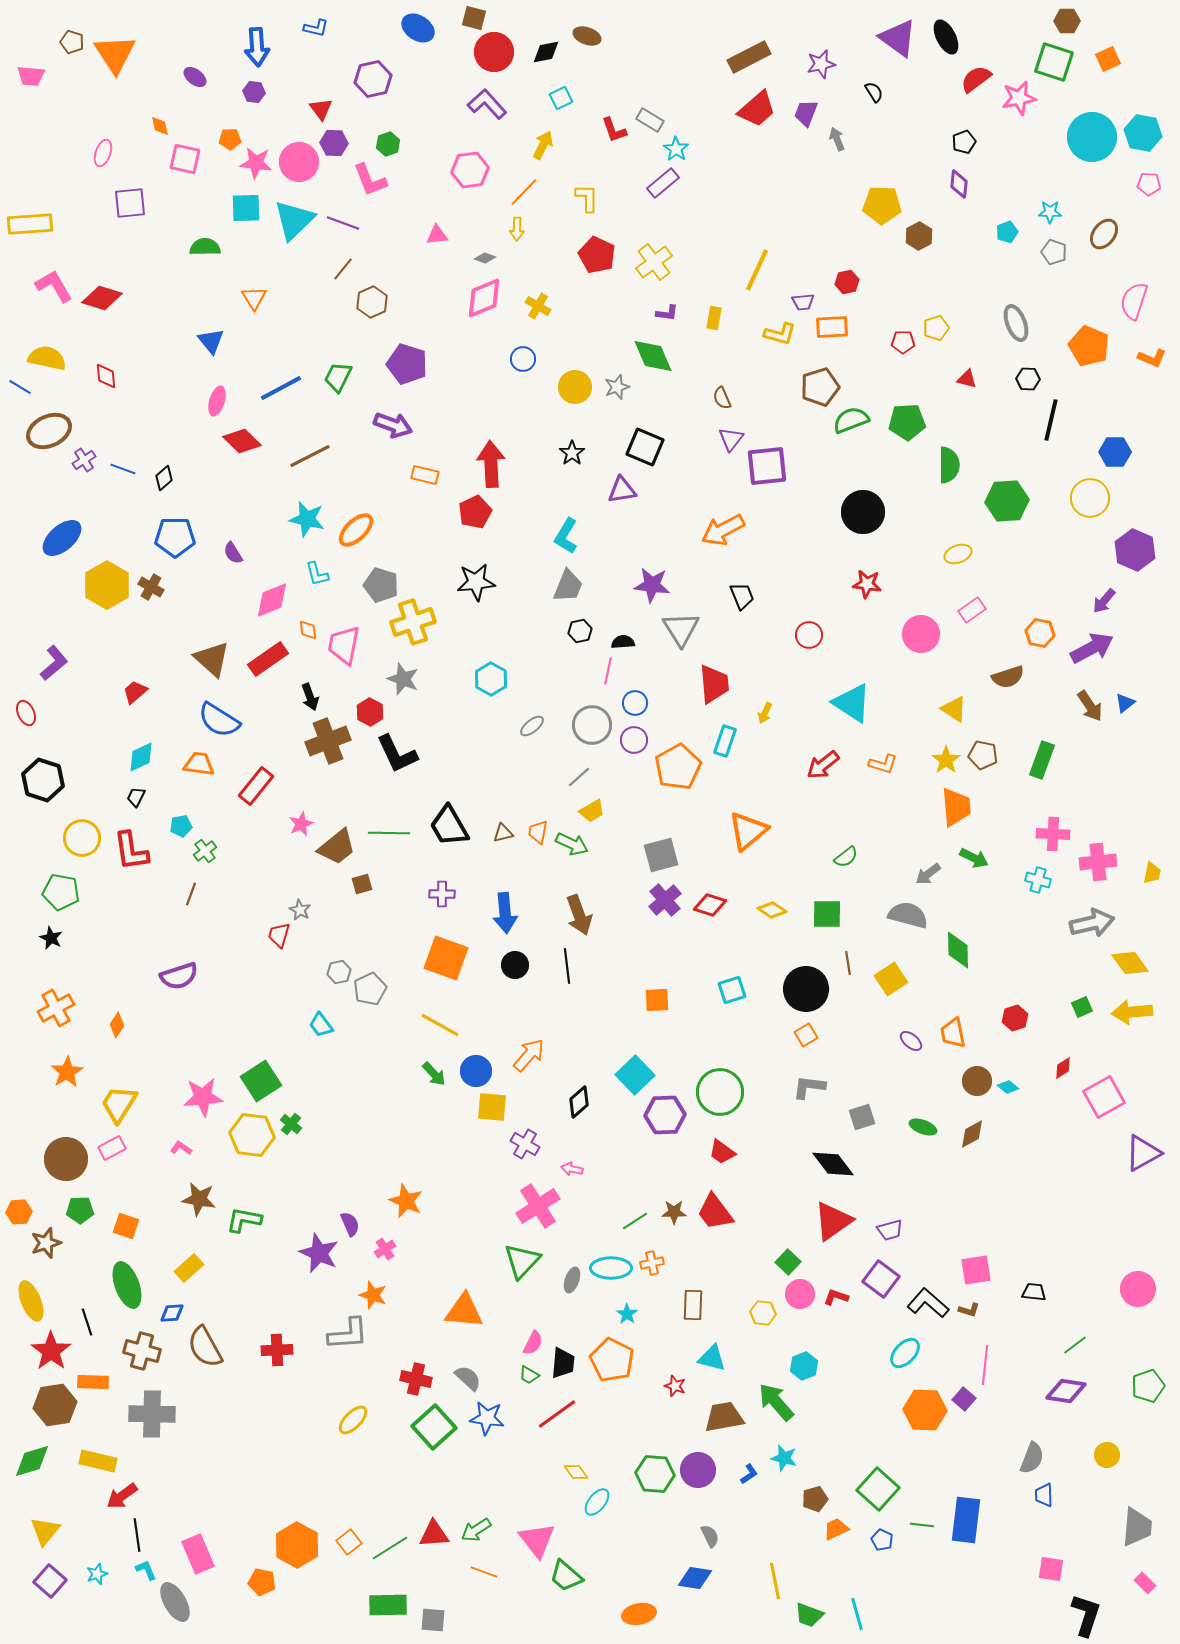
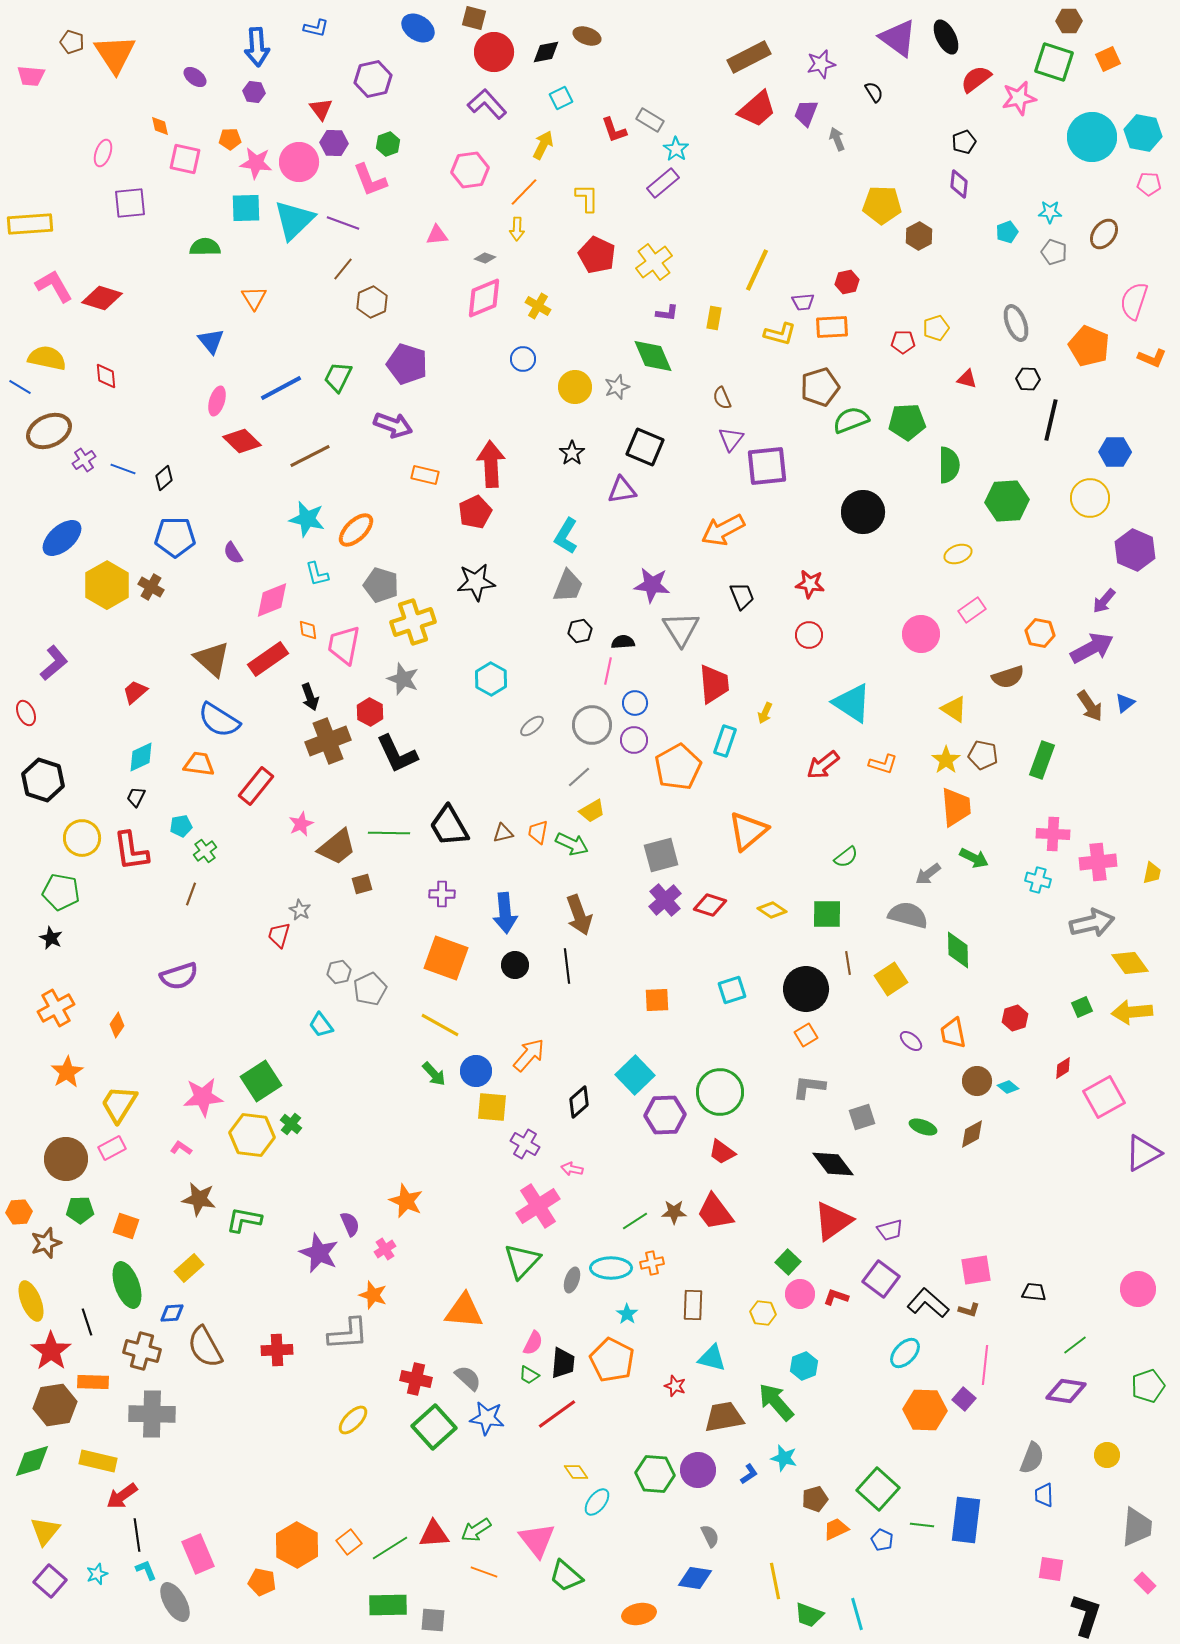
brown hexagon at (1067, 21): moved 2 px right
red star at (867, 584): moved 57 px left
